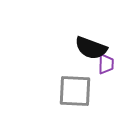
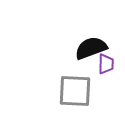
black semicircle: rotated 140 degrees clockwise
